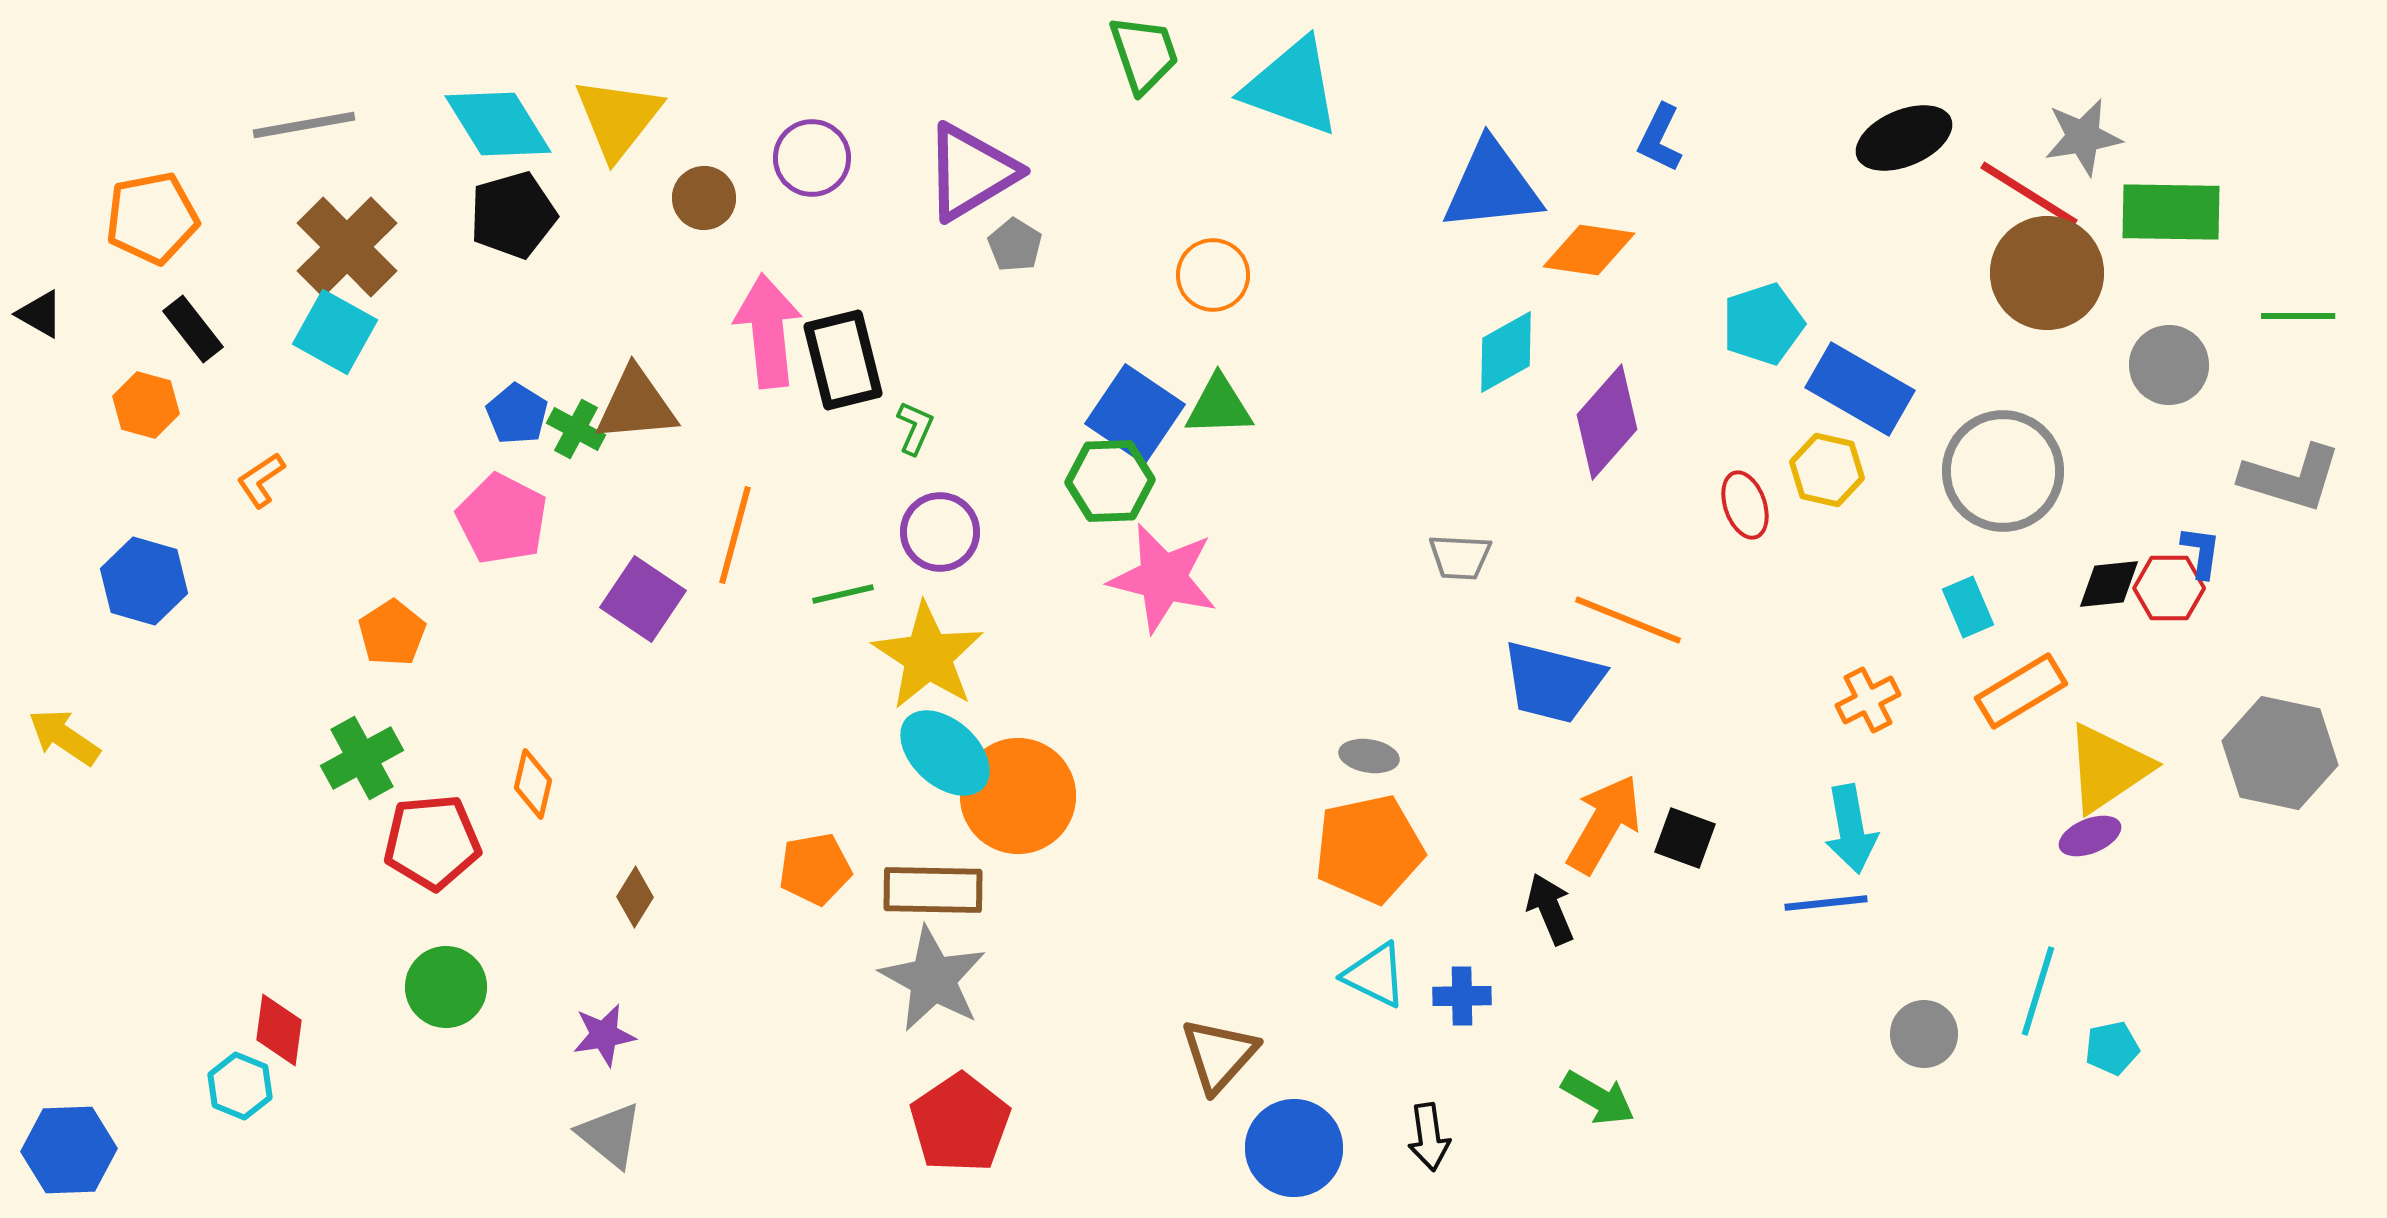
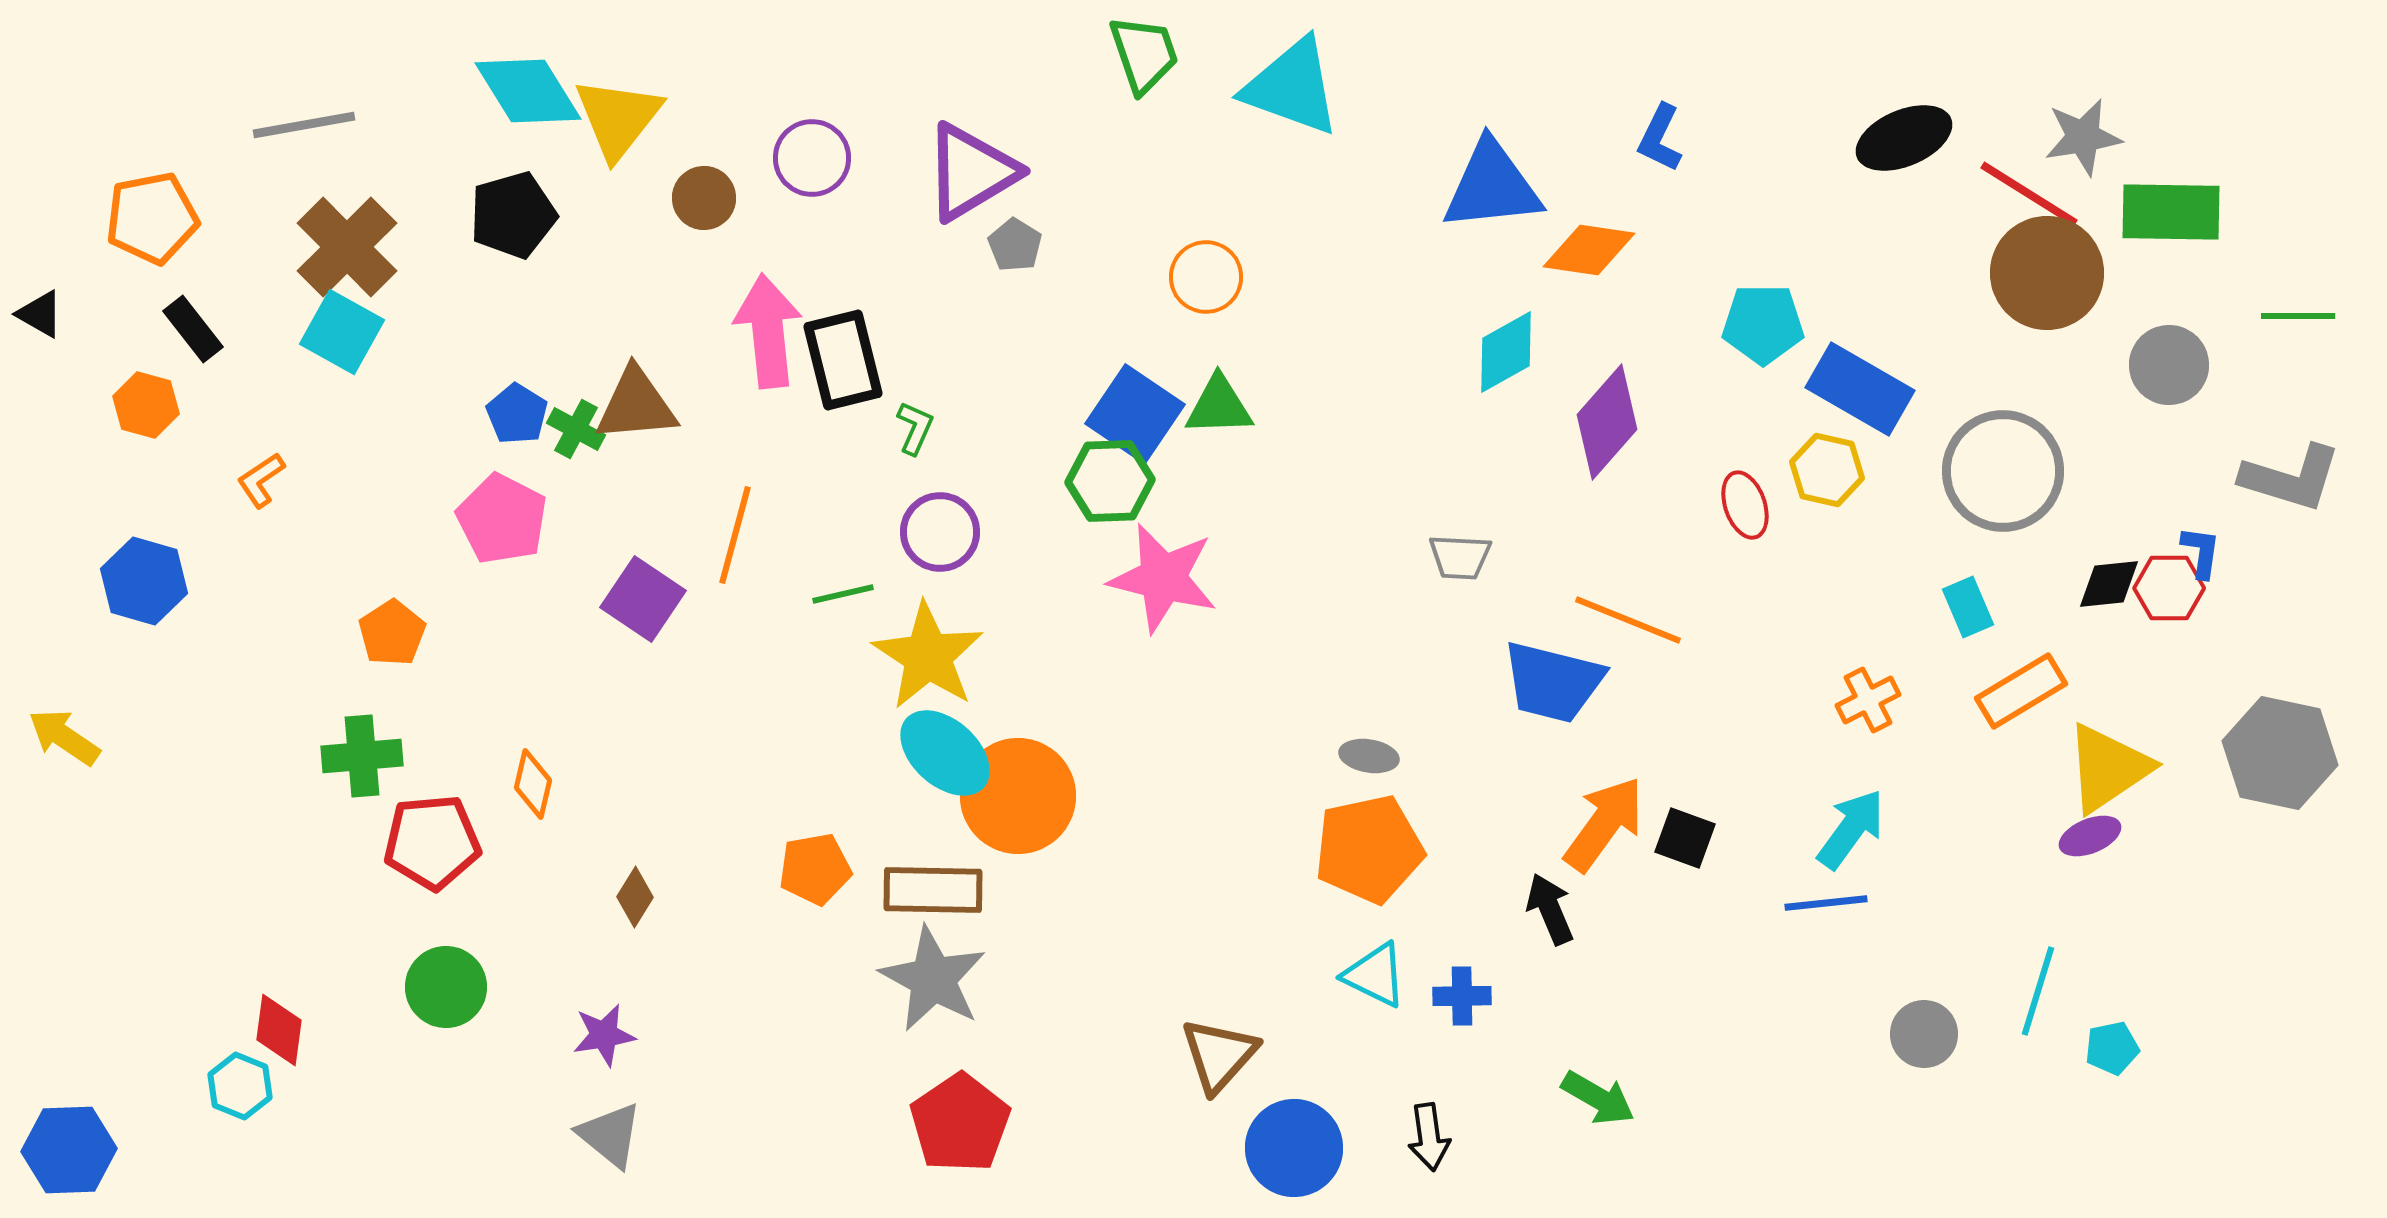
cyan diamond at (498, 124): moved 30 px right, 33 px up
orange circle at (1213, 275): moved 7 px left, 2 px down
cyan pentagon at (1763, 324): rotated 18 degrees clockwise
cyan square at (335, 332): moved 7 px right
green cross at (362, 758): moved 2 px up; rotated 24 degrees clockwise
orange arrow at (1604, 824): rotated 6 degrees clockwise
cyan arrow at (1851, 829): rotated 134 degrees counterclockwise
